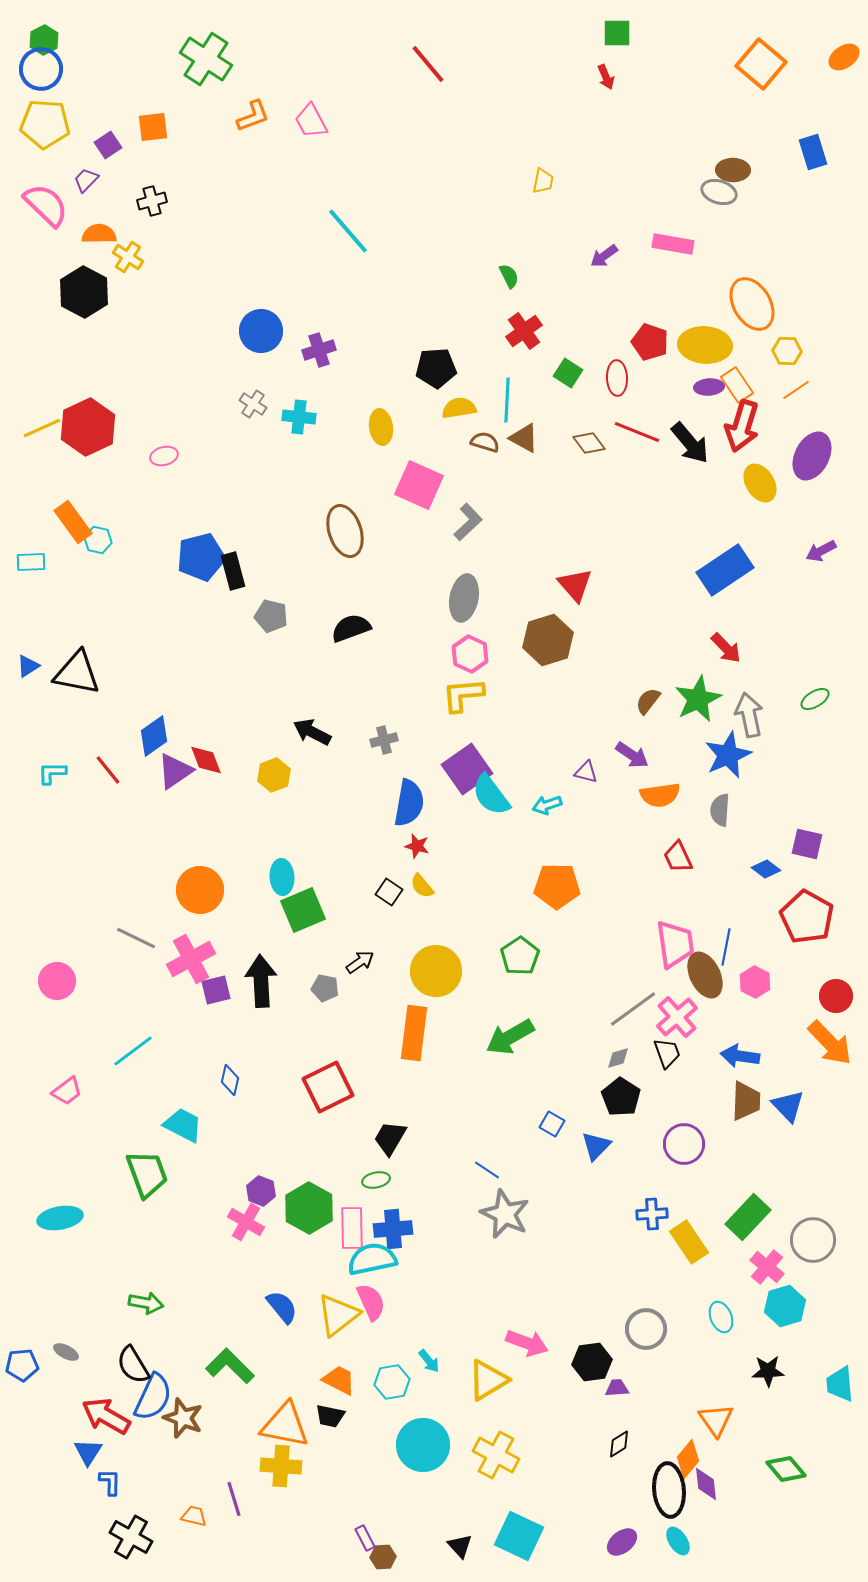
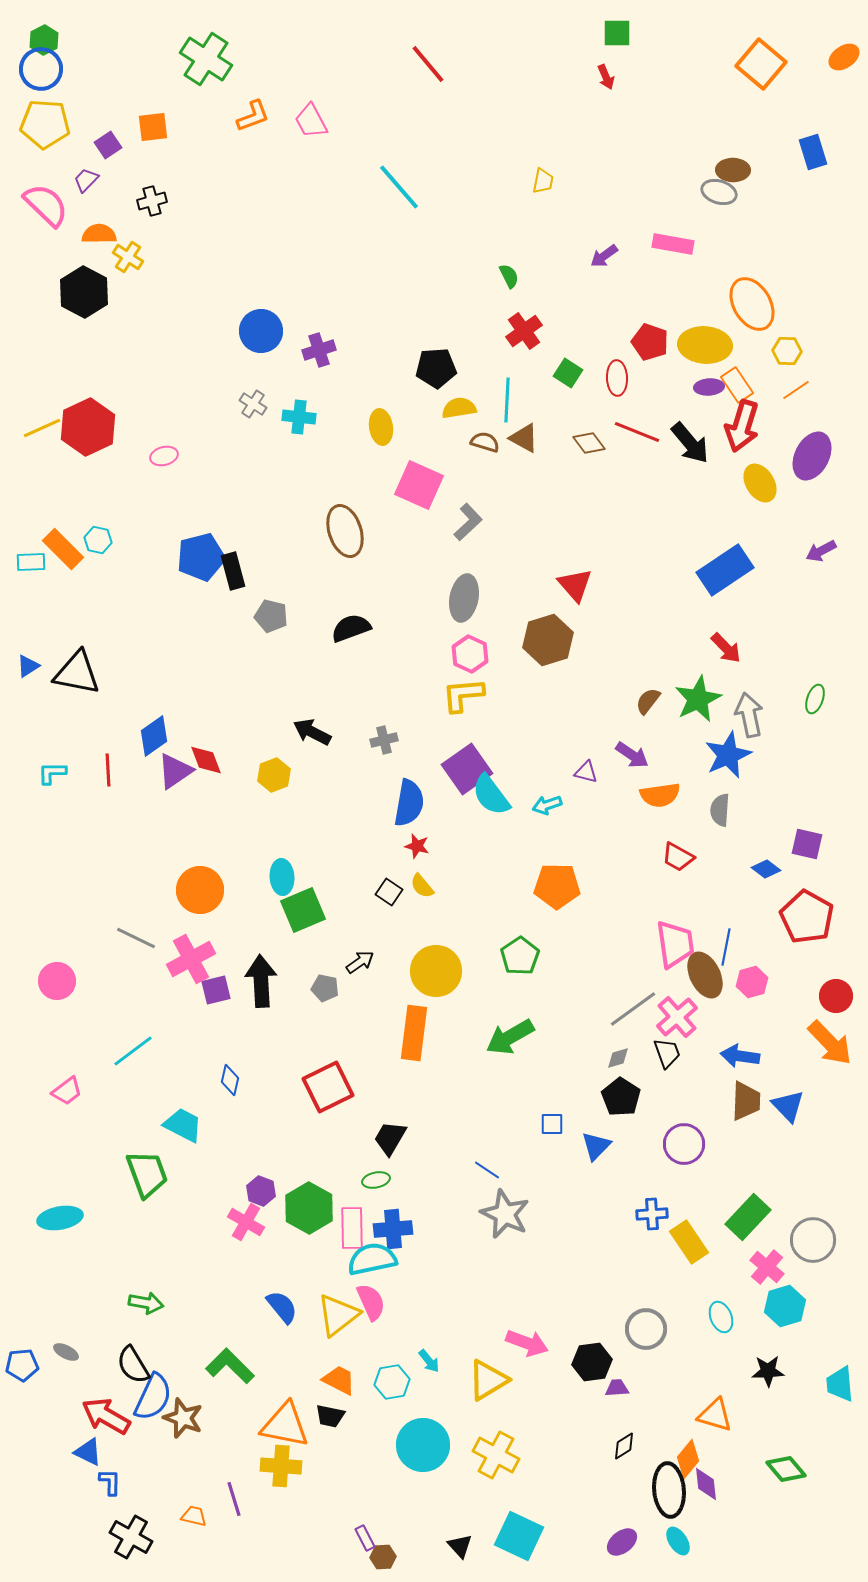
cyan line at (348, 231): moved 51 px right, 44 px up
orange rectangle at (73, 522): moved 10 px left, 27 px down; rotated 9 degrees counterclockwise
green ellipse at (815, 699): rotated 40 degrees counterclockwise
red line at (108, 770): rotated 36 degrees clockwise
red trapezoid at (678, 857): rotated 36 degrees counterclockwise
pink hexagon at (755, 982): moved 3 px left; rotated 16 degrees clockwise
blue square at (552, 1124): rotated 30 degrees counterclockwise
orange triangle at (716, 1420): moved 1 px left, 5 px up; rotated 39 degrees counterclockwise
black diamond at (619, 1444): moved 5 px right, 2 px down
blue triangle at (88, 1452): rotated 36 degrees counterclockwise
